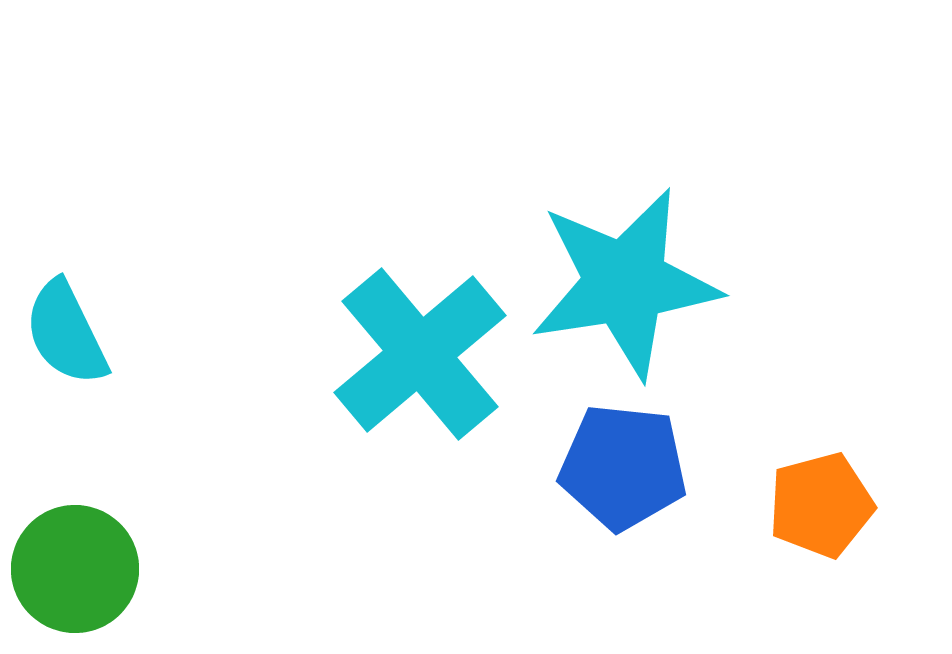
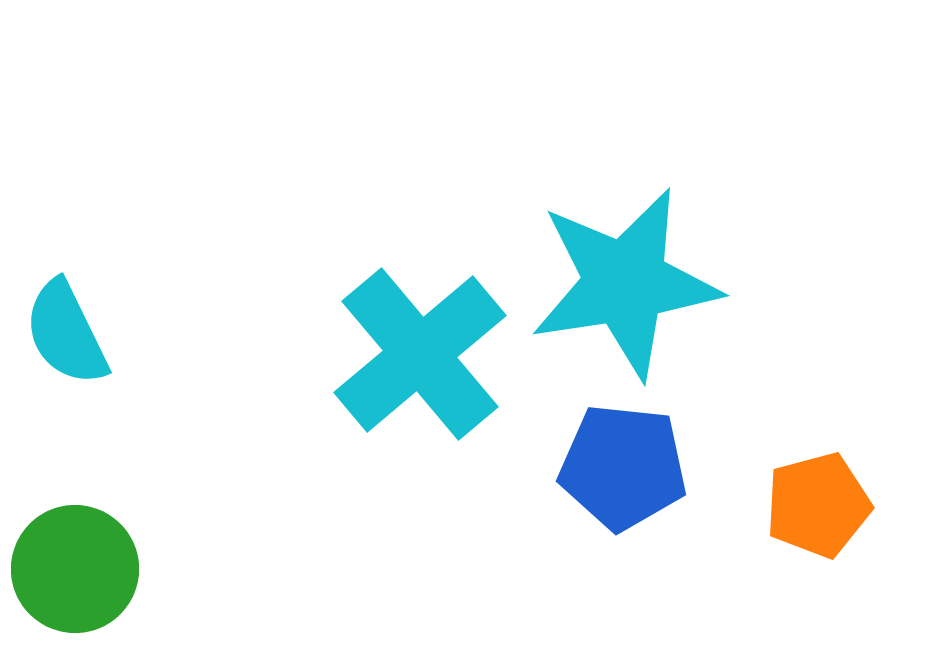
orange pentagon: moved 3 px left
